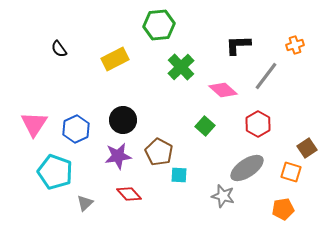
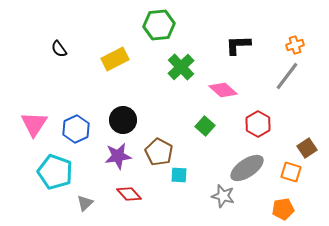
gray line: moved 21 px right
